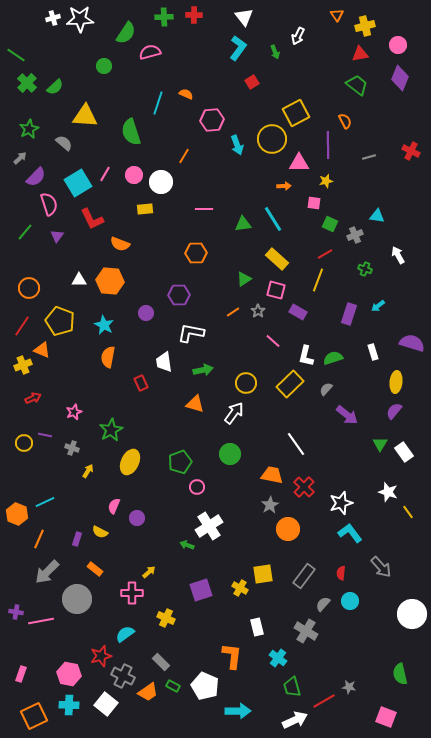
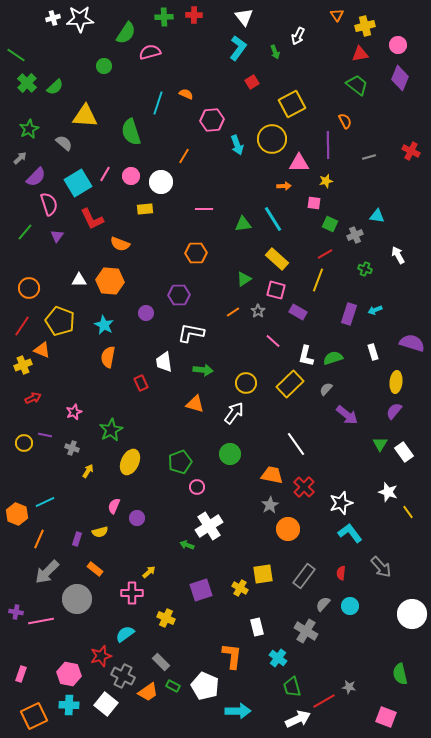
yellow square at (296, 113): moved 4 px left, 9 px up
pink circle at (134, 175): moved 3 px left, 1 px down
cyan arrow at (378, 306): moved 3 px left, 4 px down; rotated 16 degrees clockwise
green arrow at (203, 370): rotated 18 degrees clockwise
yellow semicircle at (100, 532): rotated 42 degrees counterclockwise
cyan circle at (350, 601): moved 5 px down
white arrow at (295, 720): moved 3 px right, 1 px up
